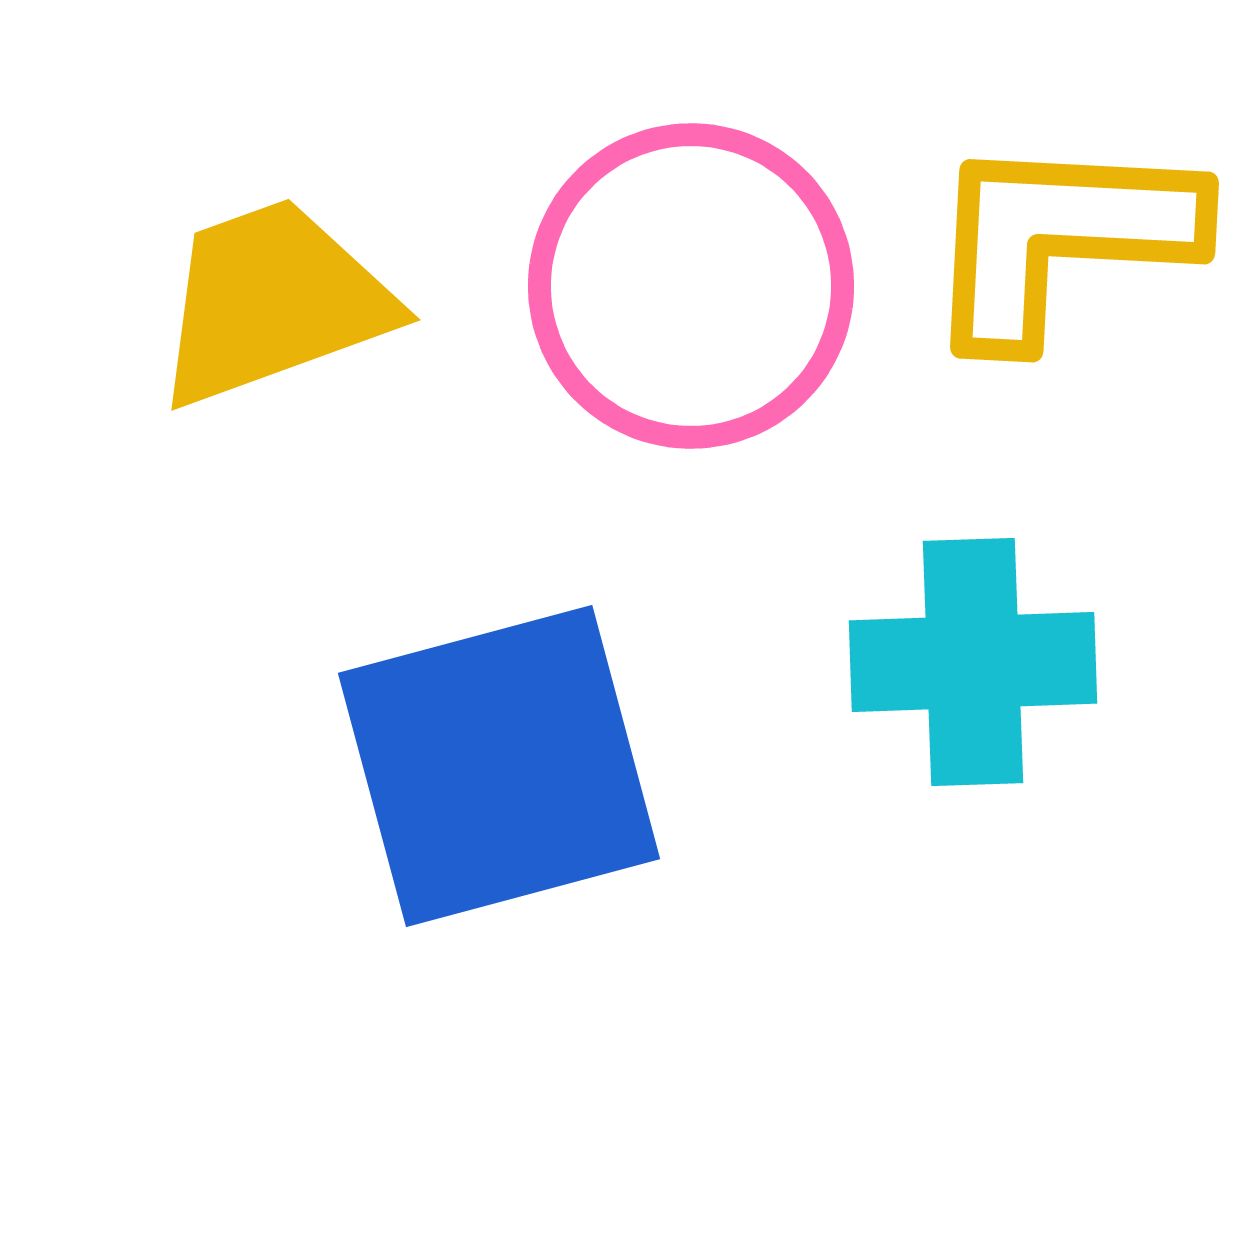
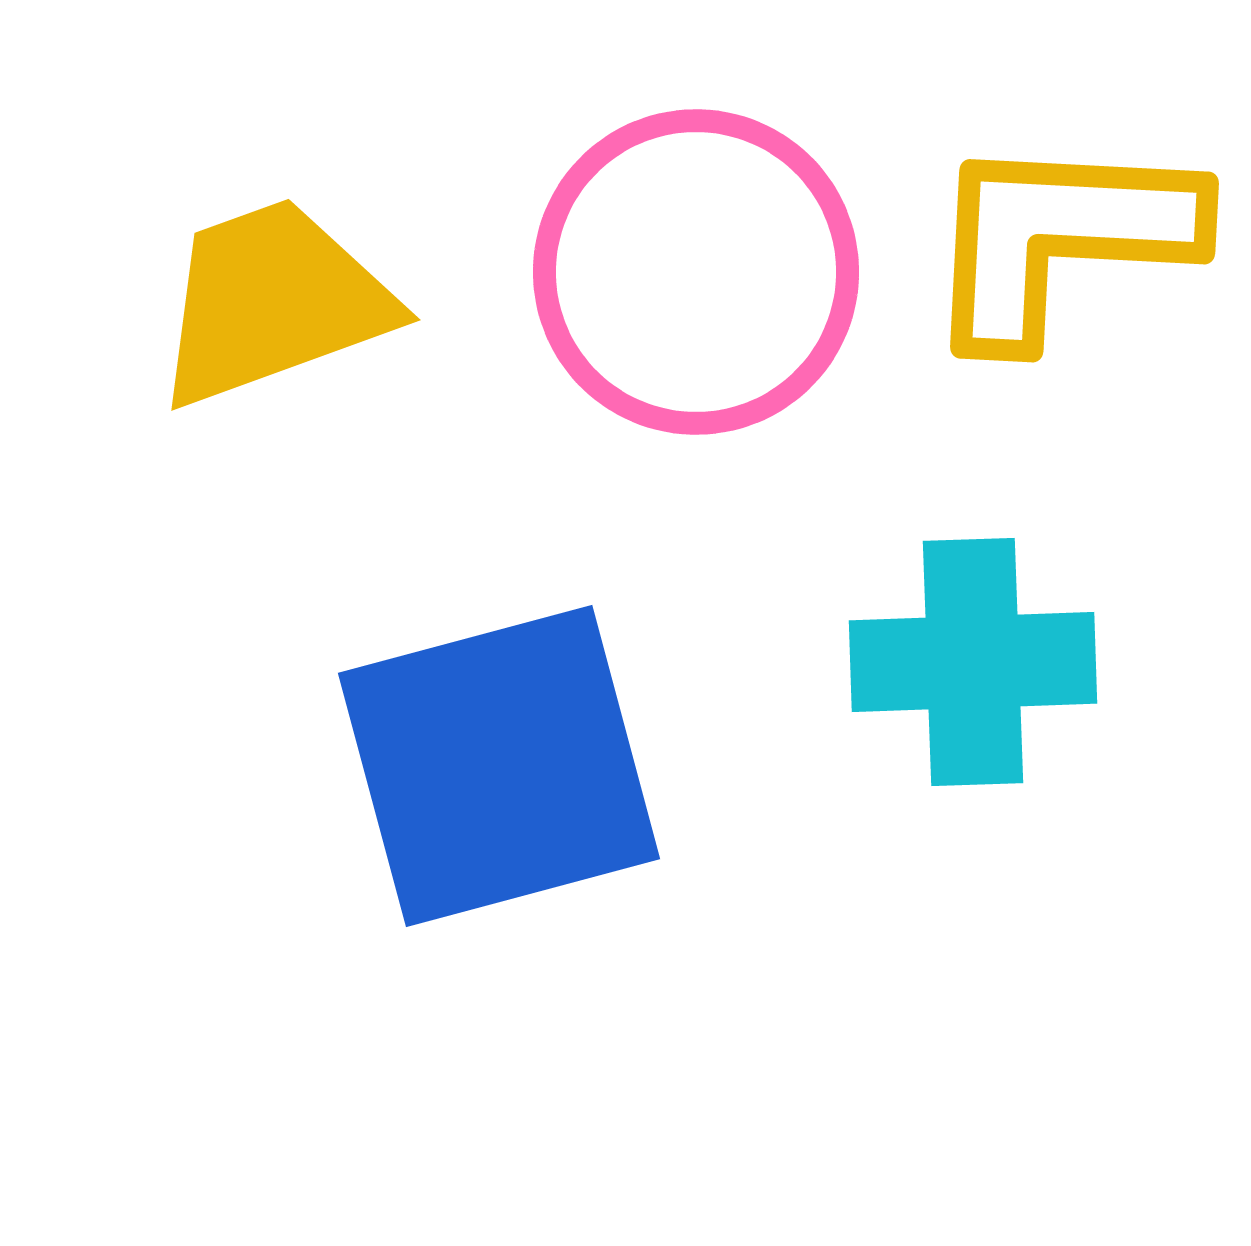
pink circle: moved 5 px right, 14 px up
